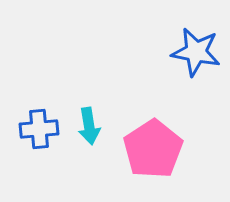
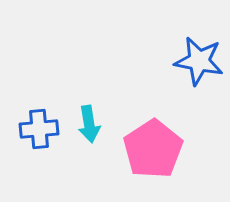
blue star: moved 3 px right, 9 px down
cyan arrow: moved 2 px up
